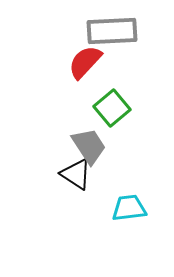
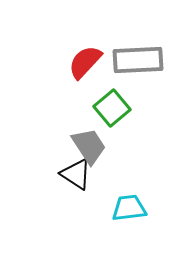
gray rectangle: moved 26 px right, 29 px down
